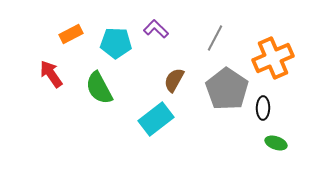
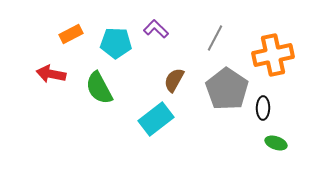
orange cross: moved 3 px up; rotated 12 degrees clockwise
red arrow: rotated 44 degrees counterclockwise
